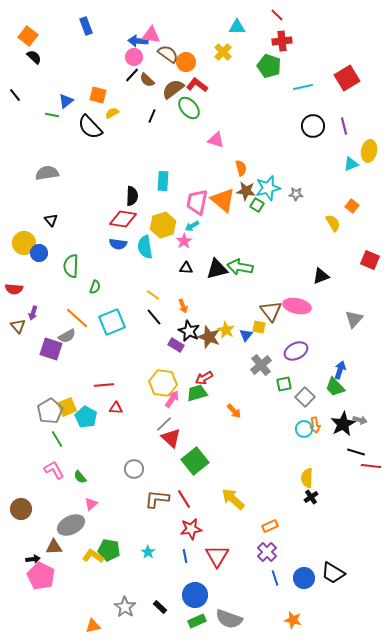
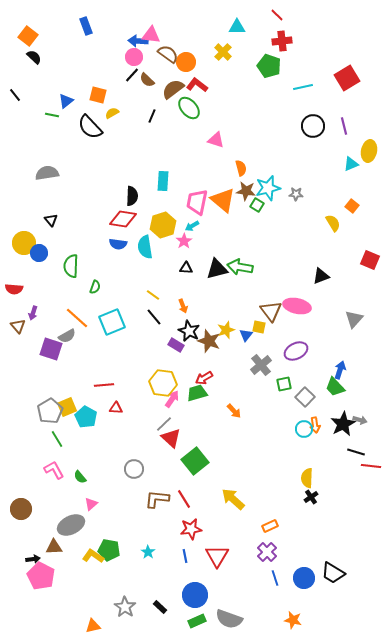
yellow star at (226, 330): rotated 24 degrees clockwise
brown star at (209, 337): moved 4 px down
